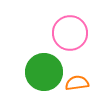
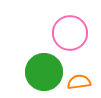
orange semicircle: moved 2 px right, 1 px up
